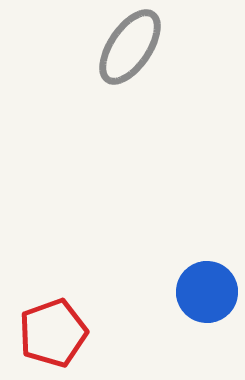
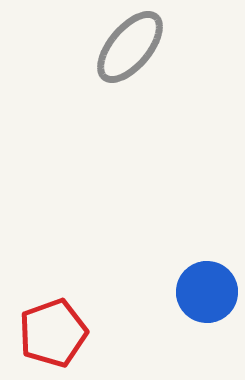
gray ellipse: rotated 6 degrees clockwise
